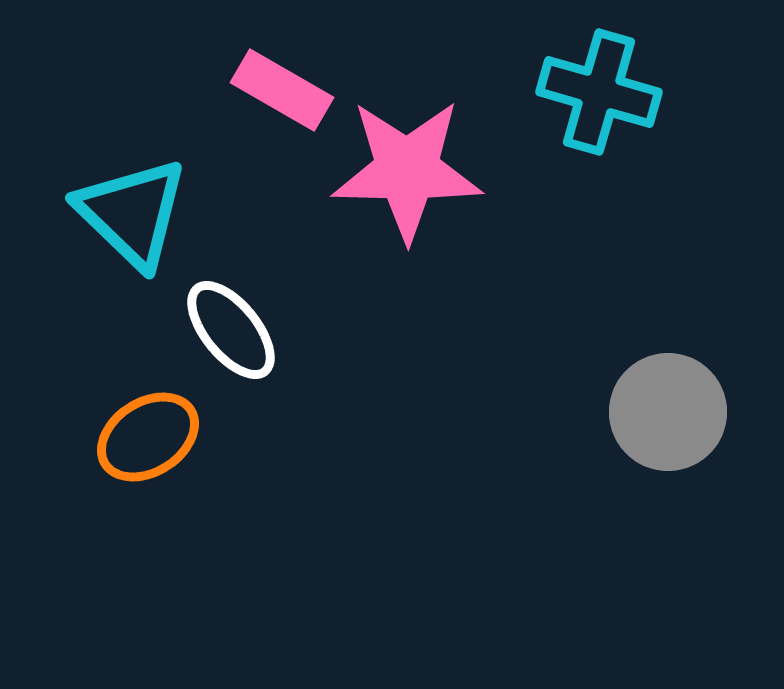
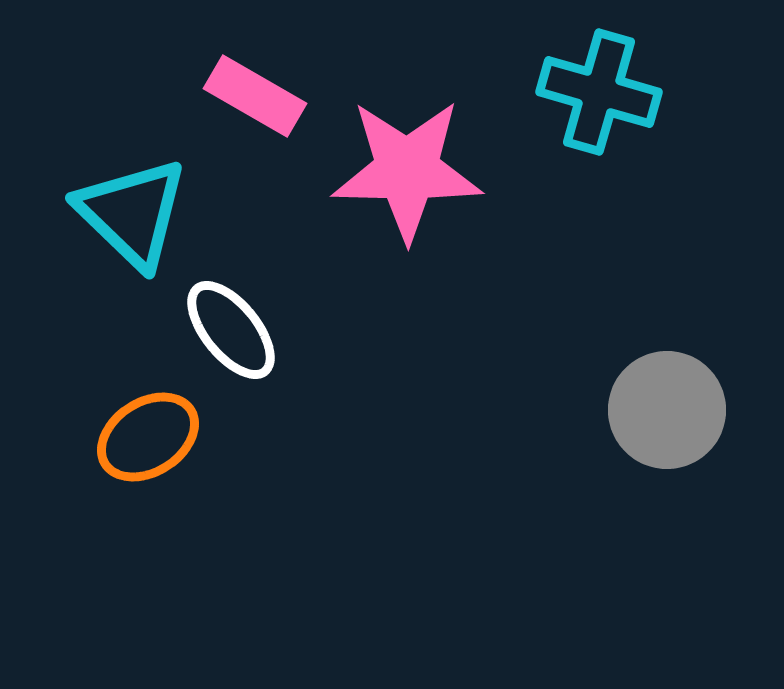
pink rectangle: moved 27 px left, 6 px down
gray circle: moved 1 px left, 2 px up
